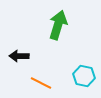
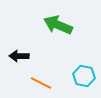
green arrow: rotated 84 degrees counterclockwise
